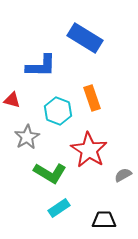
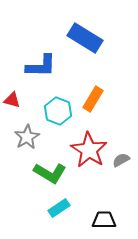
orange rectangle: moved 1 px right, 1 px down; rotated 50 degrees clockwise
gray semicircle: moved 2 px left, 15 px up
